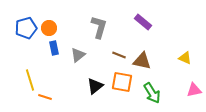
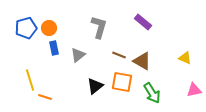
brown triangle: rotated 18 degrees clockwise
